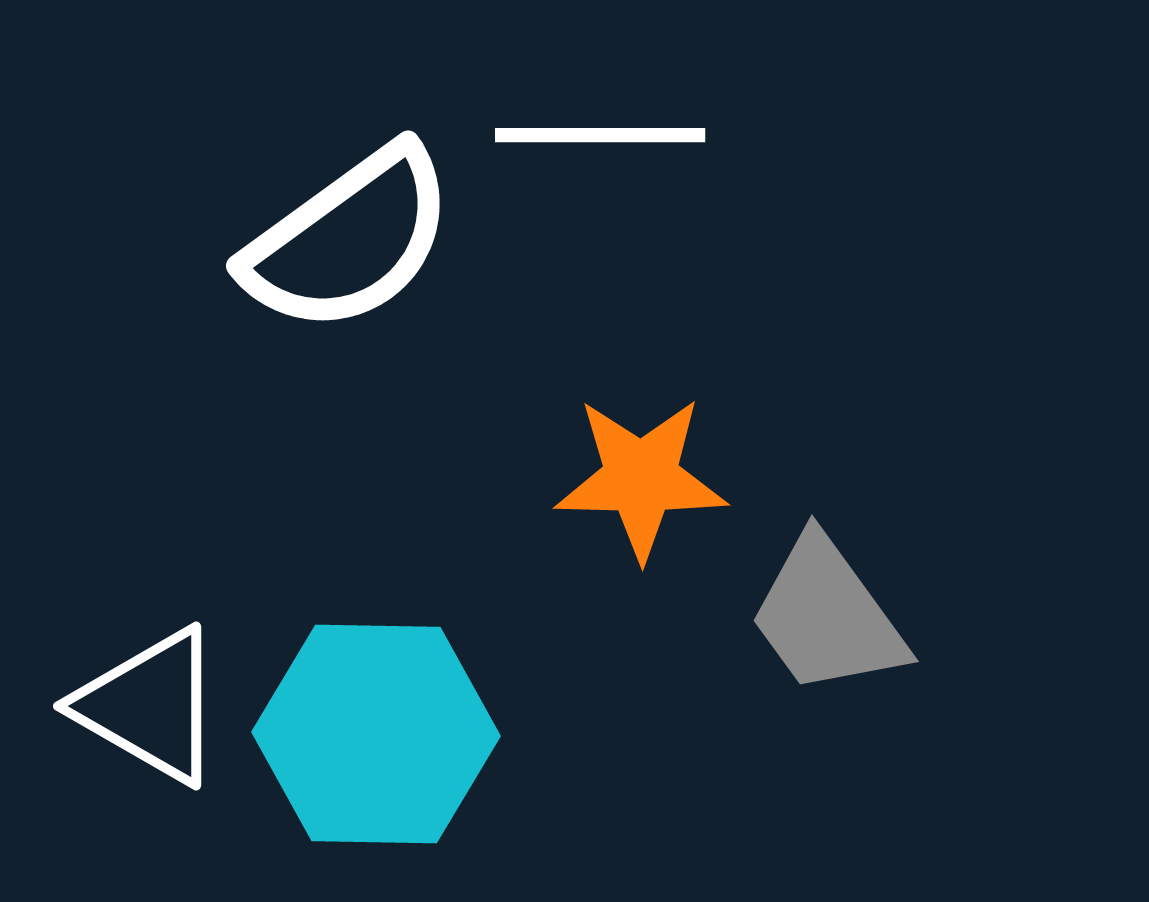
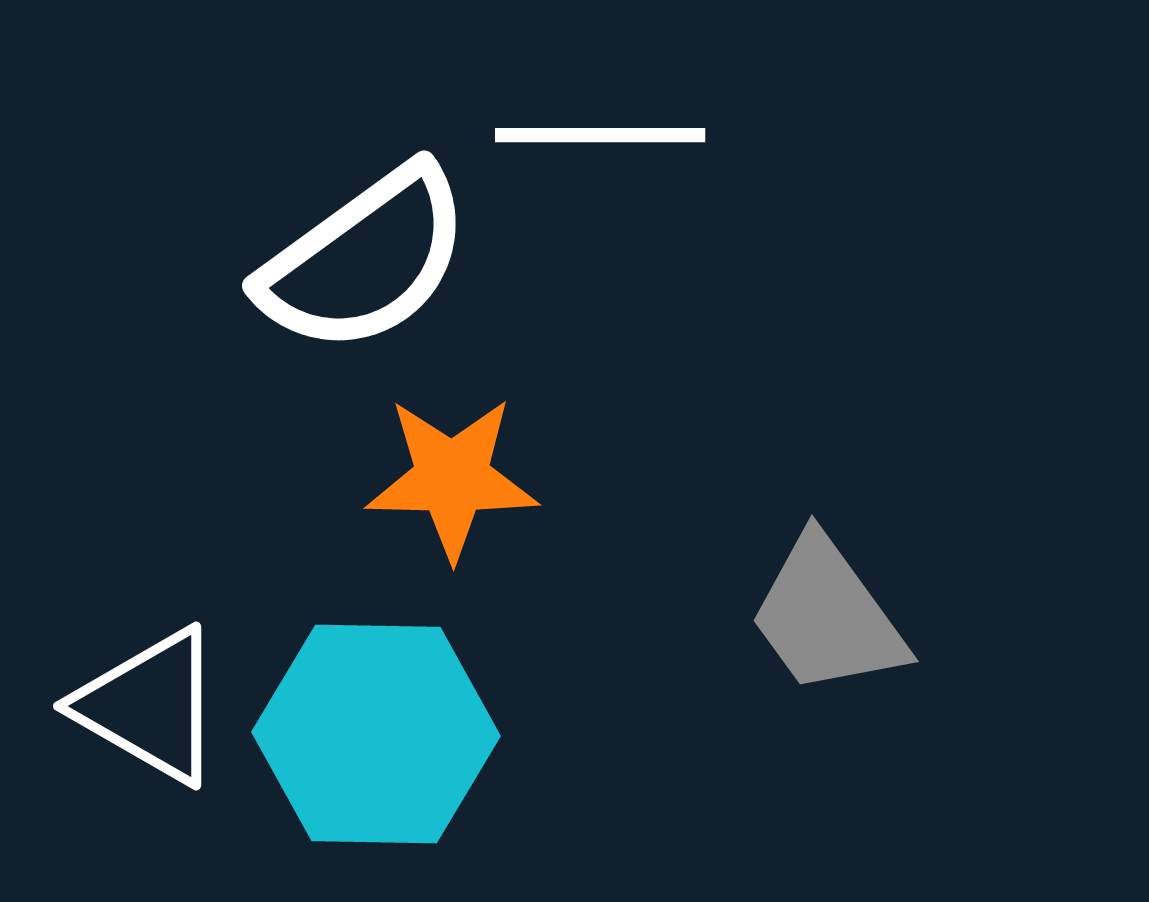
white semicircle: moved 16 px right, 20 px down
orange star: moved 189 px left
